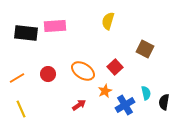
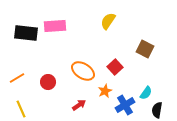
yellow semicircle: rotated 18 degrees clockwise
red circle: moved 8 px down
cyan semicircle: rotated 48 degrees clockwise
black semicircle: moved 7 px left, 8 px down
